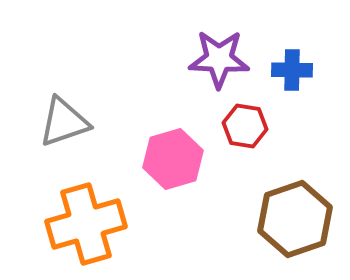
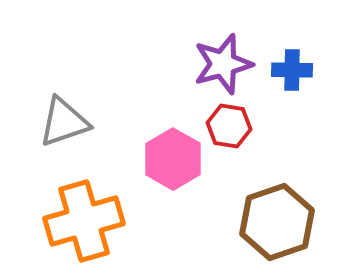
purple star: moved 4 px right, 5 px down; rotated 18 degrees counterclockwise
red hexagon: moved 16 px left
pink hexagon: rotated 14 degrees counterclockwise
brown hexagon: moved 18 px left, 3 px down
orange cross: moved 2 px left, 3 px up
